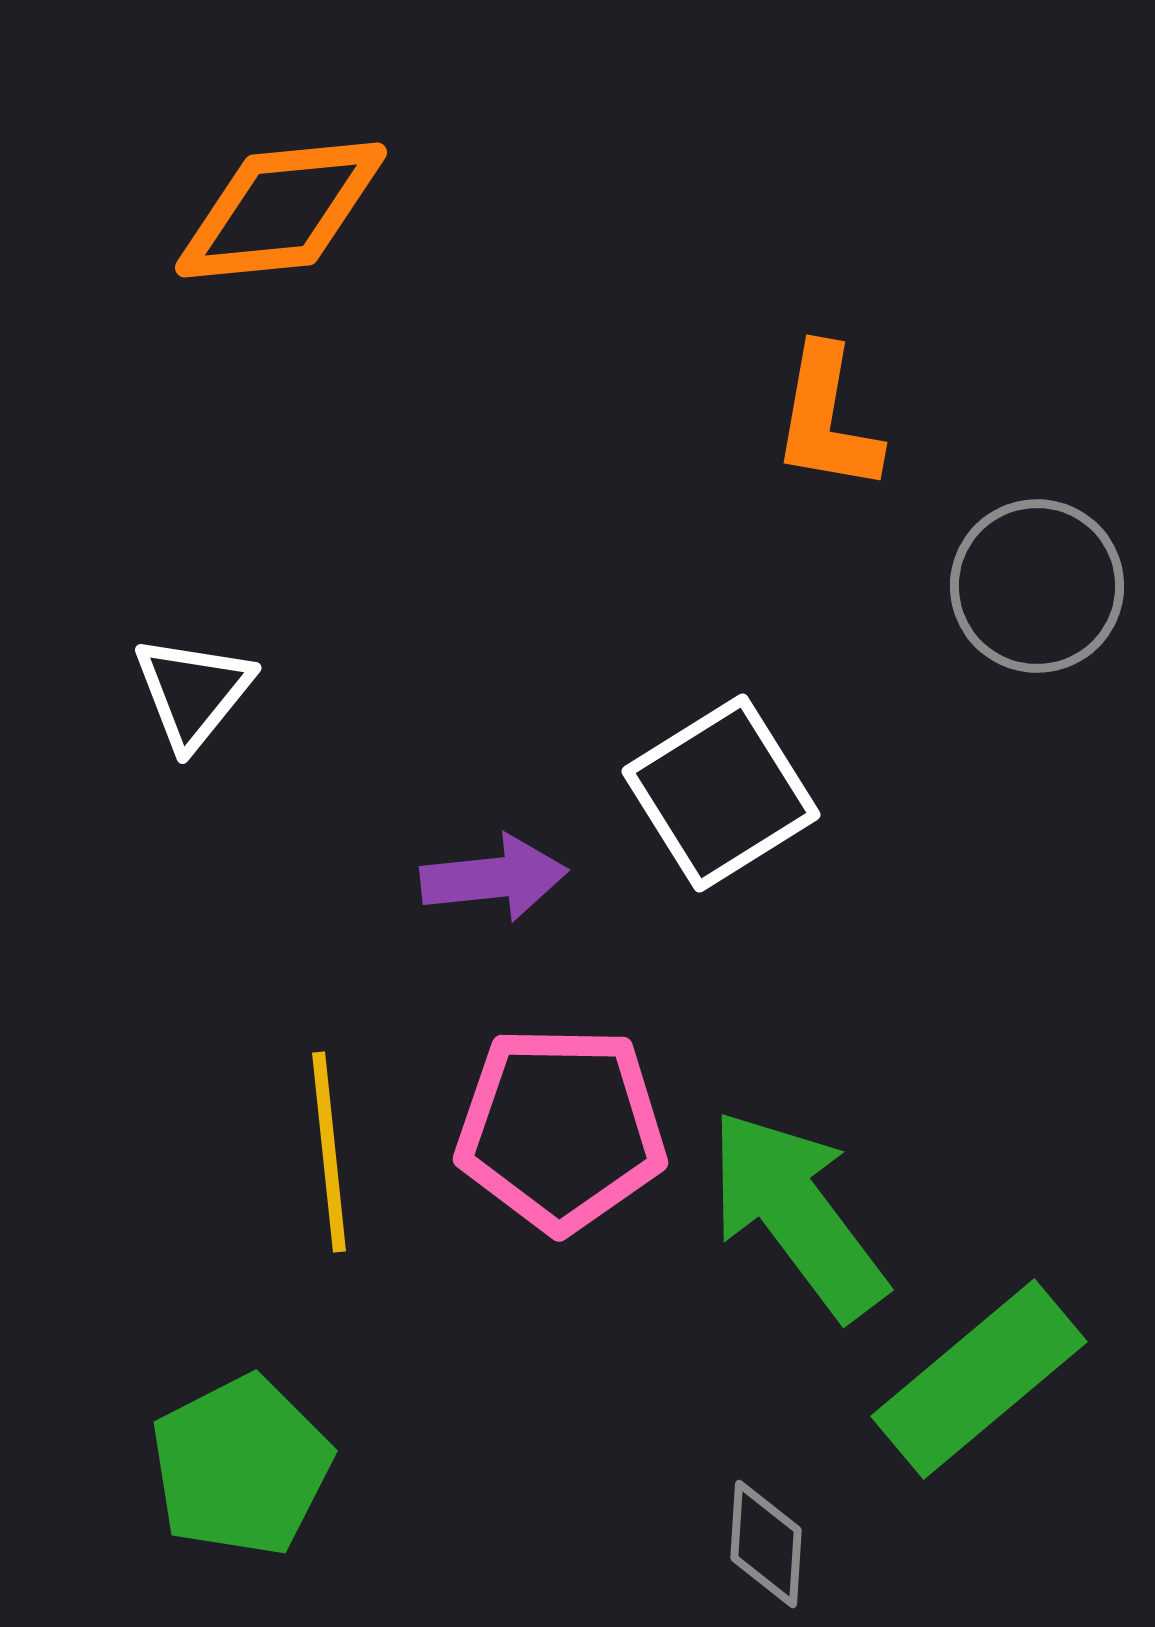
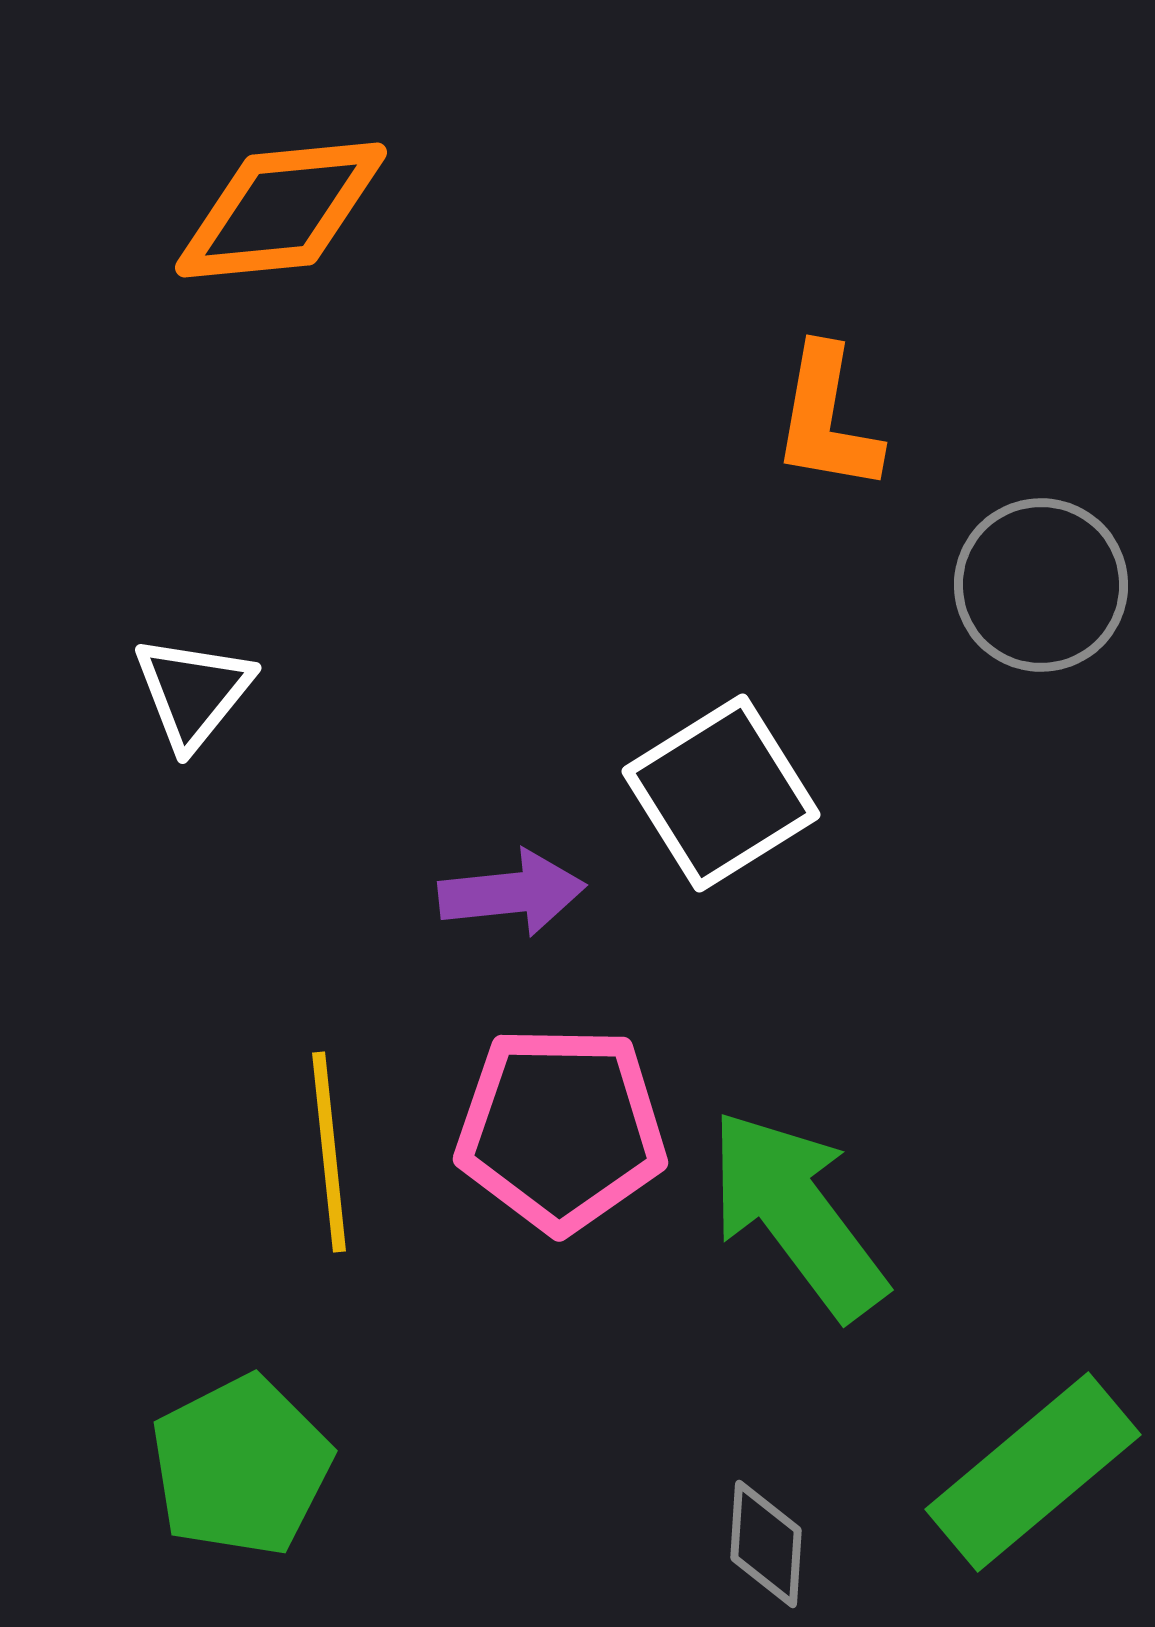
gray circle: moved 4 px right, 1 px up
purple arrow: moved 18 px right, 15 px down
green rectangle: moved 54 px right, 93 px down
